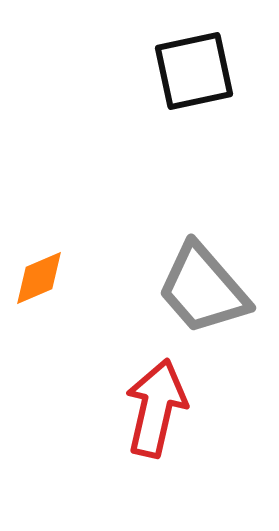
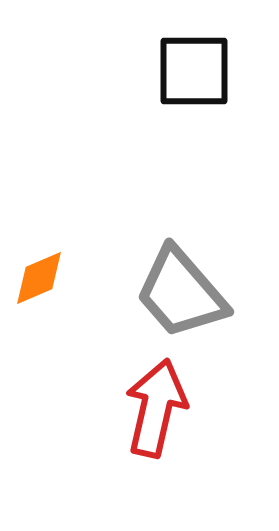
black square: rotated 12 degrees clockwise
gray trapezoid: moved 22 px left, 4 px down
